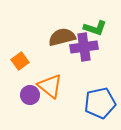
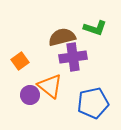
purple cross: moved 11 px left, 10 px down
blue pentagon: moved 7 px left
